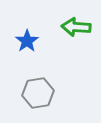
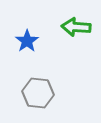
gray hexagon: rotated 16 degrees clockwise
